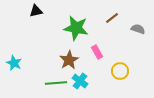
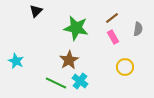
black triangle: rotated 32 degrees counterclockwise
gray semicircle: rotated 80 degrees clockwise
pink rectangle: moved 16 px right, 15 px up
cyan star: moved 2 px right, 2 px up
yellow circle: moved 5 px right, 4 px up
green line: rotated 30 degrees clockwise
